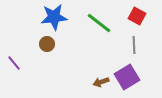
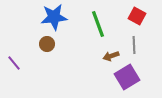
green line: moved 1 px left, 1 px down; rotated 32 degrees clockwise
brown arrow: moved 10 px right, 26 px up
